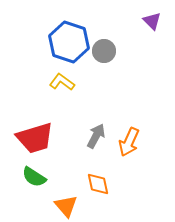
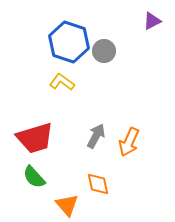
purple triangle: rotated 48 degrees clockwise
green semicircle: rotated 15 degrees clockwise
orange triangle: moved 1 px right, 1 px up
